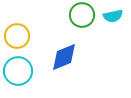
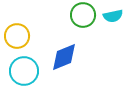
green circle: moved 1 px right
cyan circle: moved 6 px right
